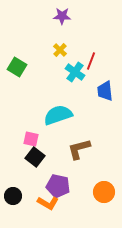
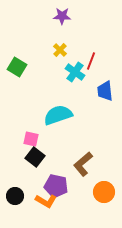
brown L-shape: moved 4 px right, 15 px down; rotated 25 degrees counterclockwise
purple pentagon: moved 2 px left
black circle: moved 2 px right
orange L-shape: moved 2 px left, 2 px up
